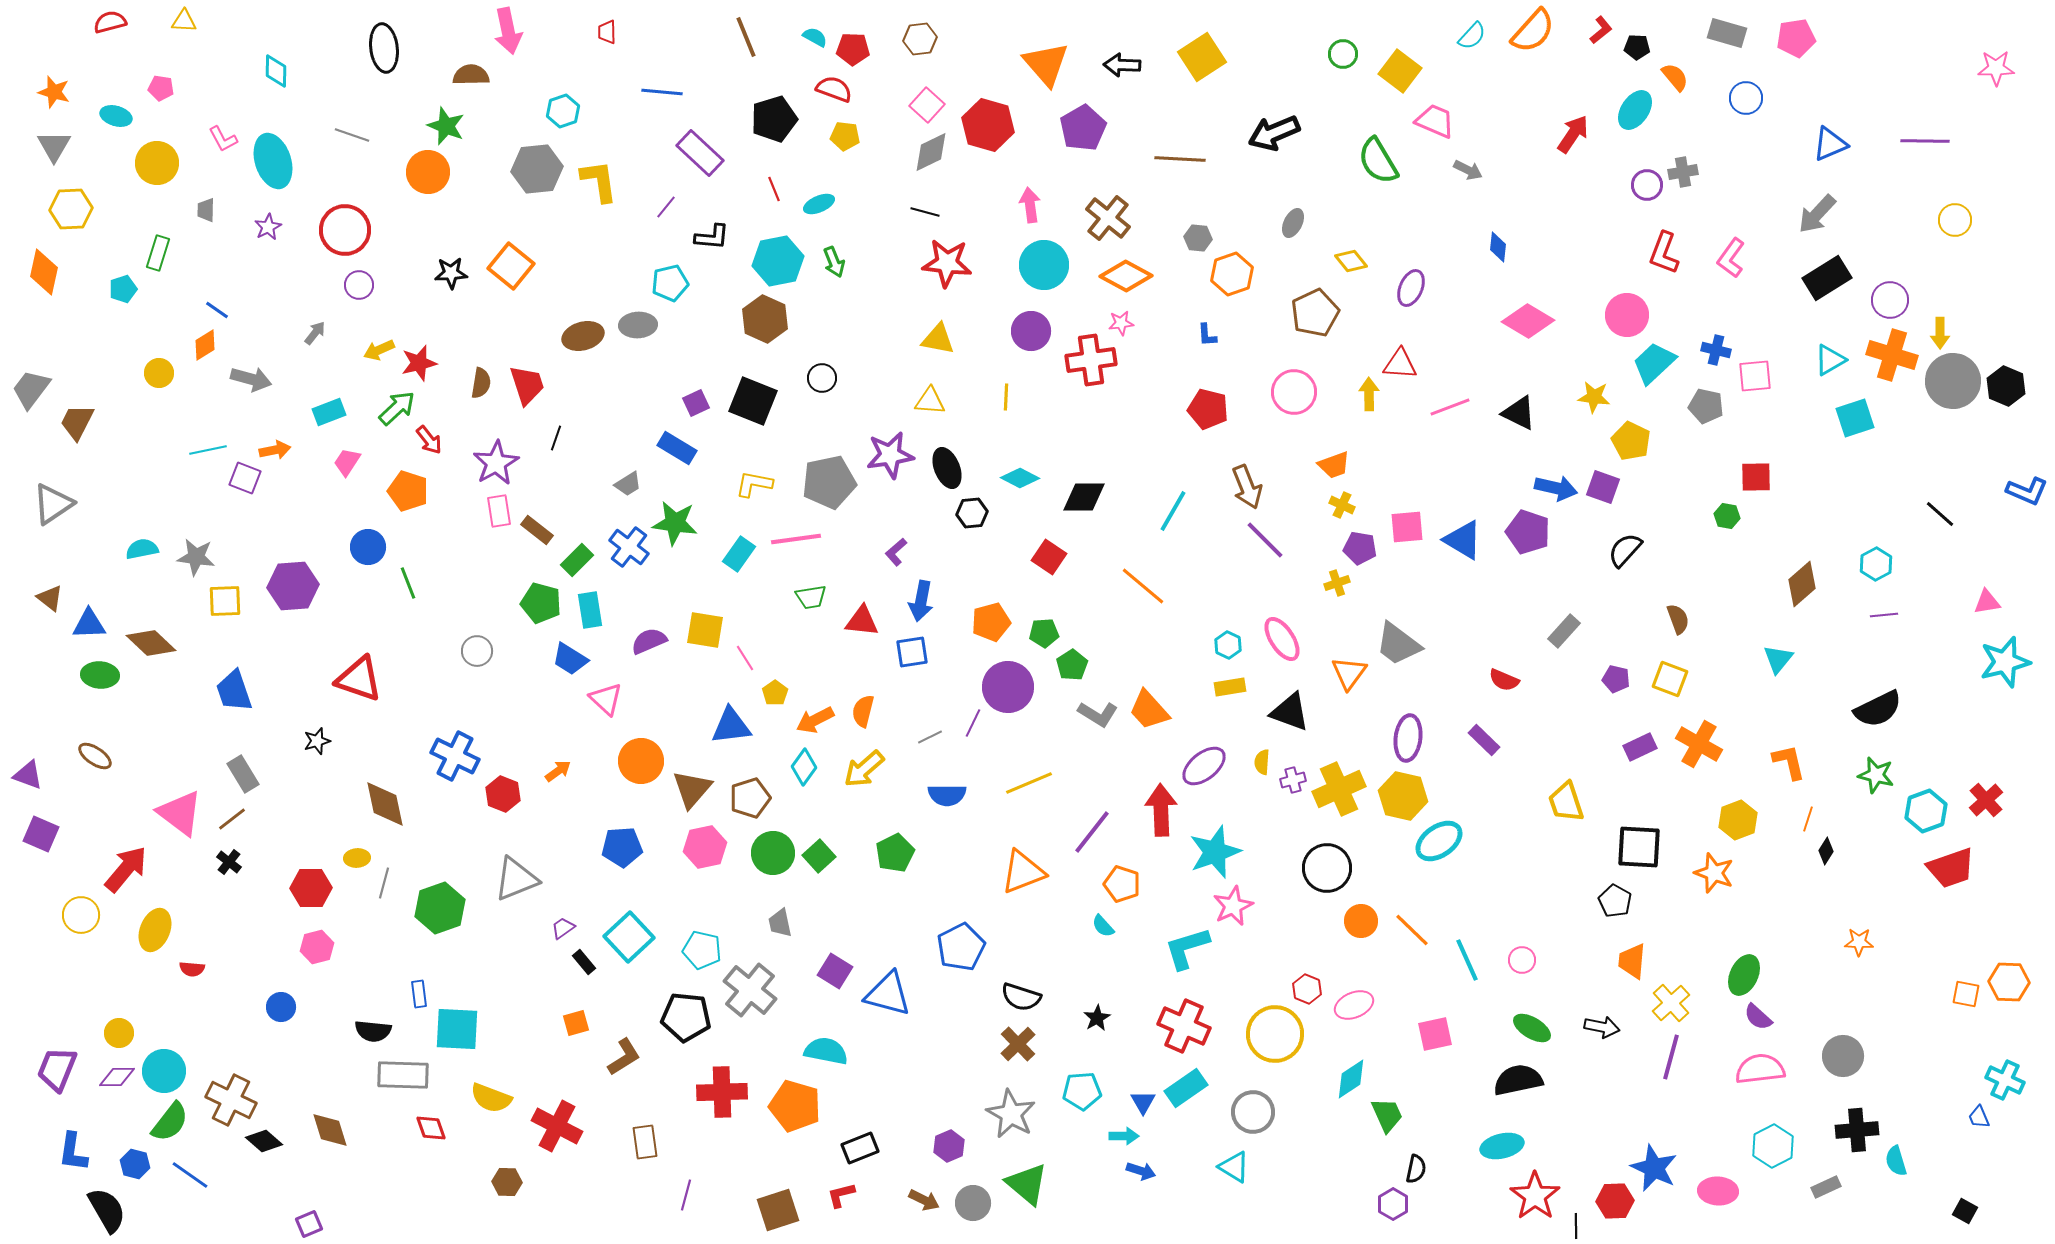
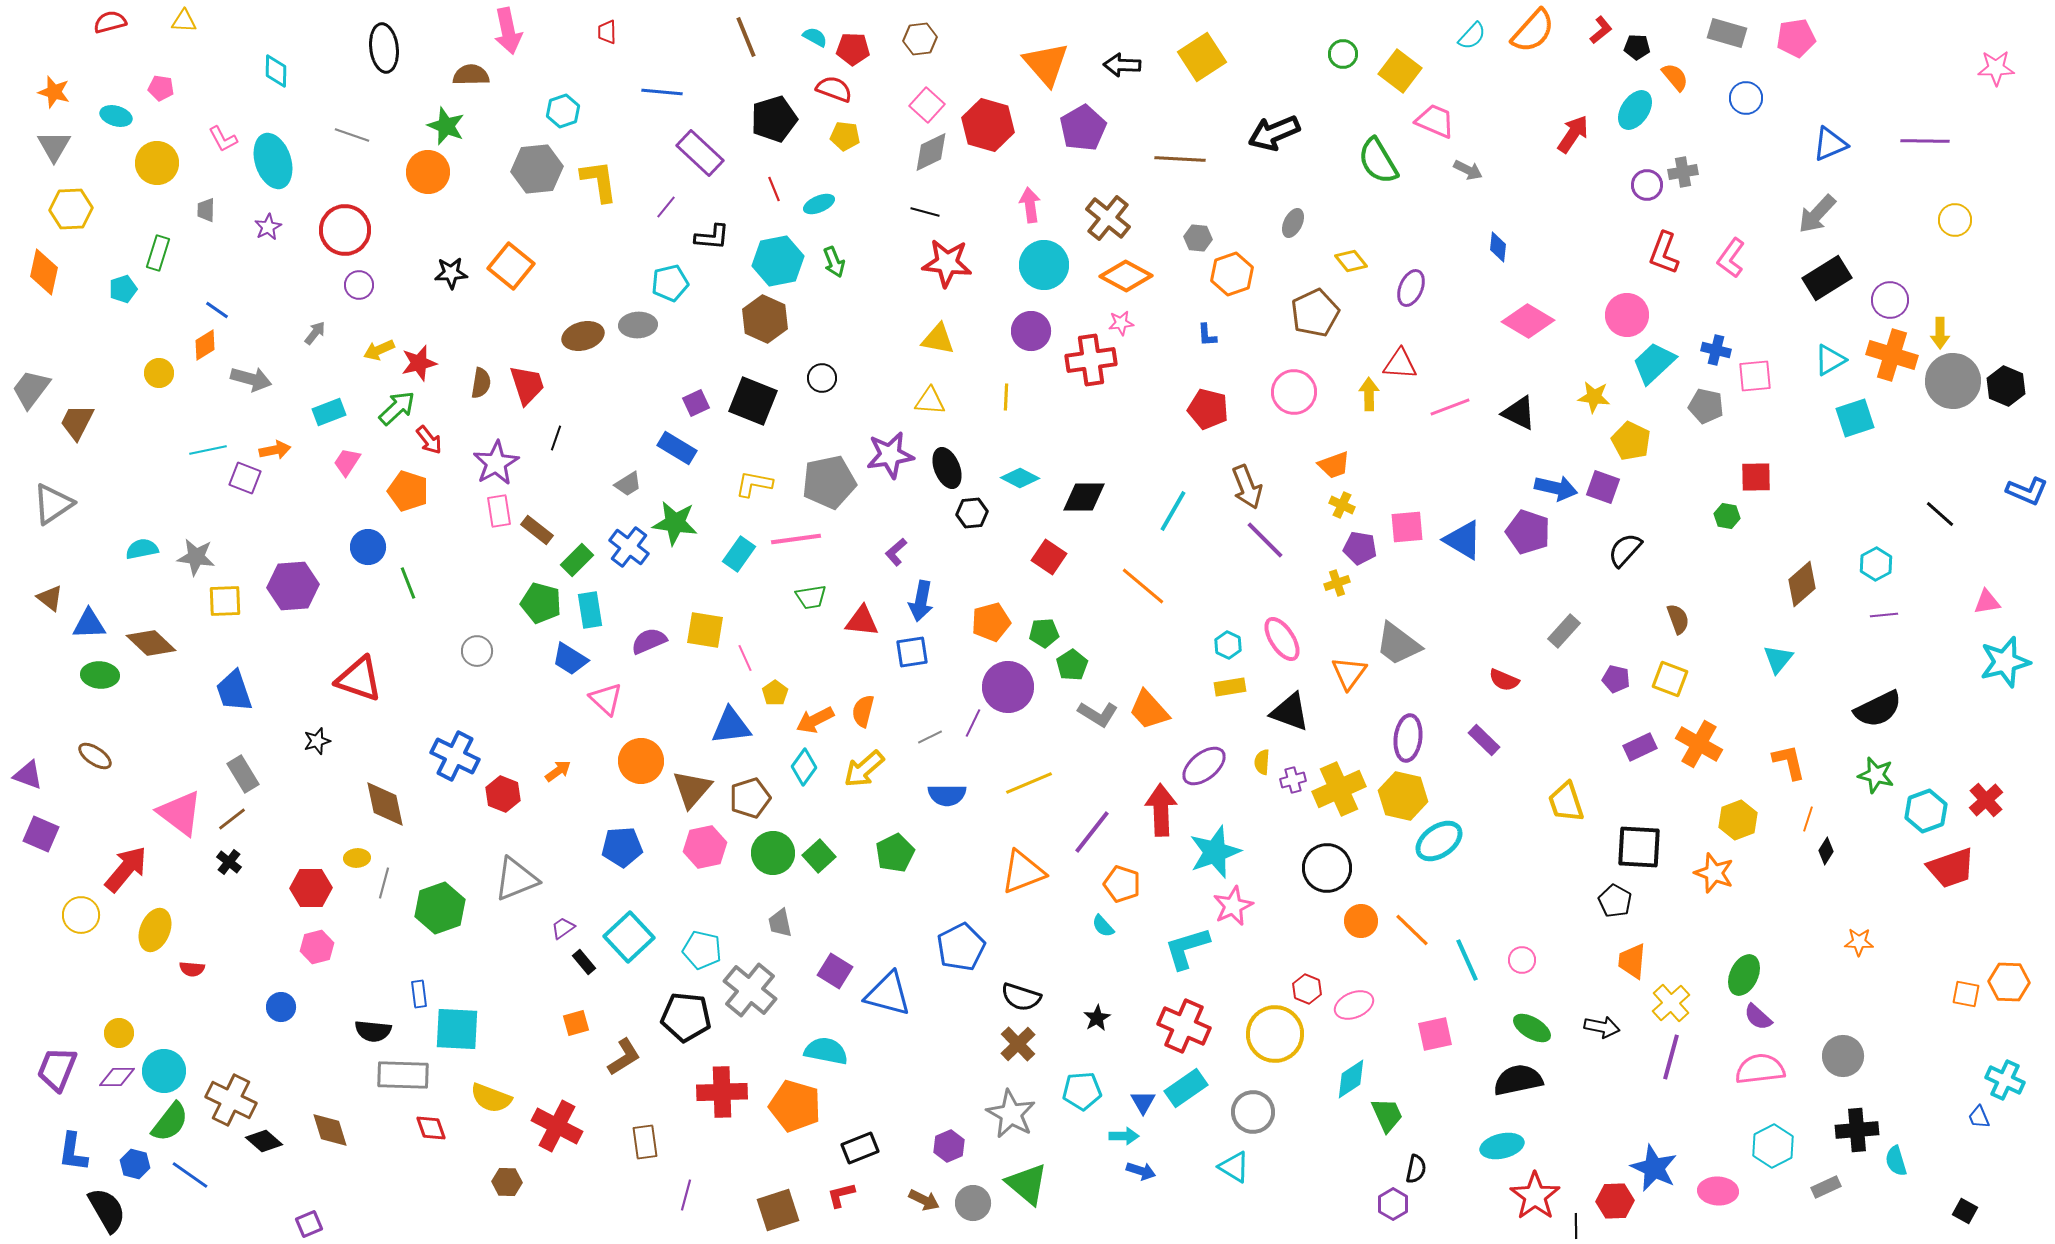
pink line at (745, 658): rotated 8 degrees clockwise
